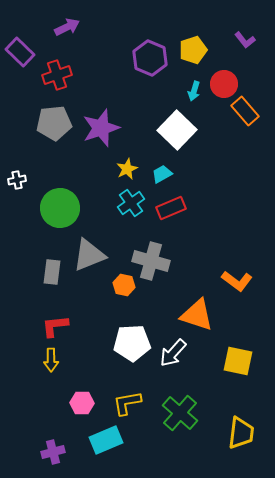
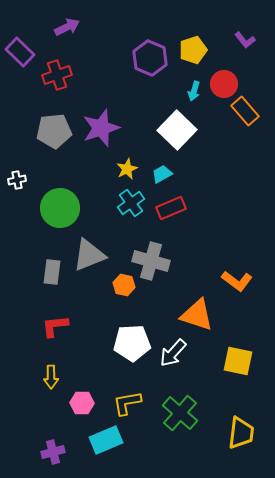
gray pentagon: moved 8 px down
yellow arrow: moved 17 px down
